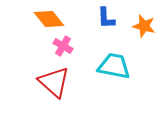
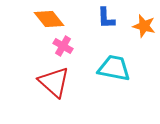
cyan trapezoid: moved 2 px down
